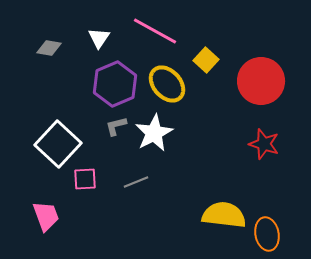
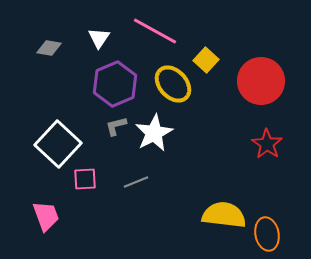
yellow ellipse: moved 6 px right
red star: moved 3 px right; rotated 16 degrees clockwise
